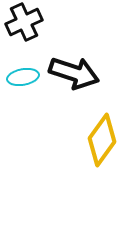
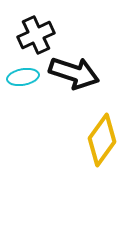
black cross: moved 12 px right, 13 px down
